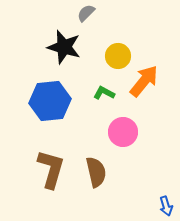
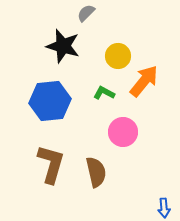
black star: moved 1 px left, 1 px up
brown L-shape: moved 5 px up
blue arrow: moved 2 px left, 2 px down; rotated 12 degrees clockwise
